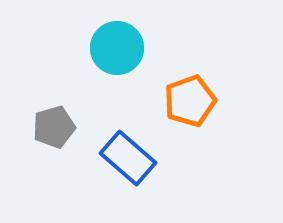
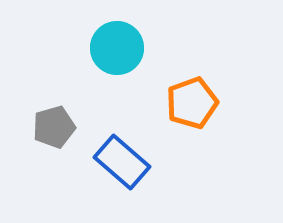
orange pentagon: moved 2 px right, 2 px down
blue rectangle: moved 6 px left, 4 px down
